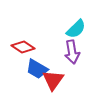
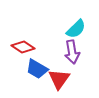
red triangle: moved 6 px right, 1 px up
